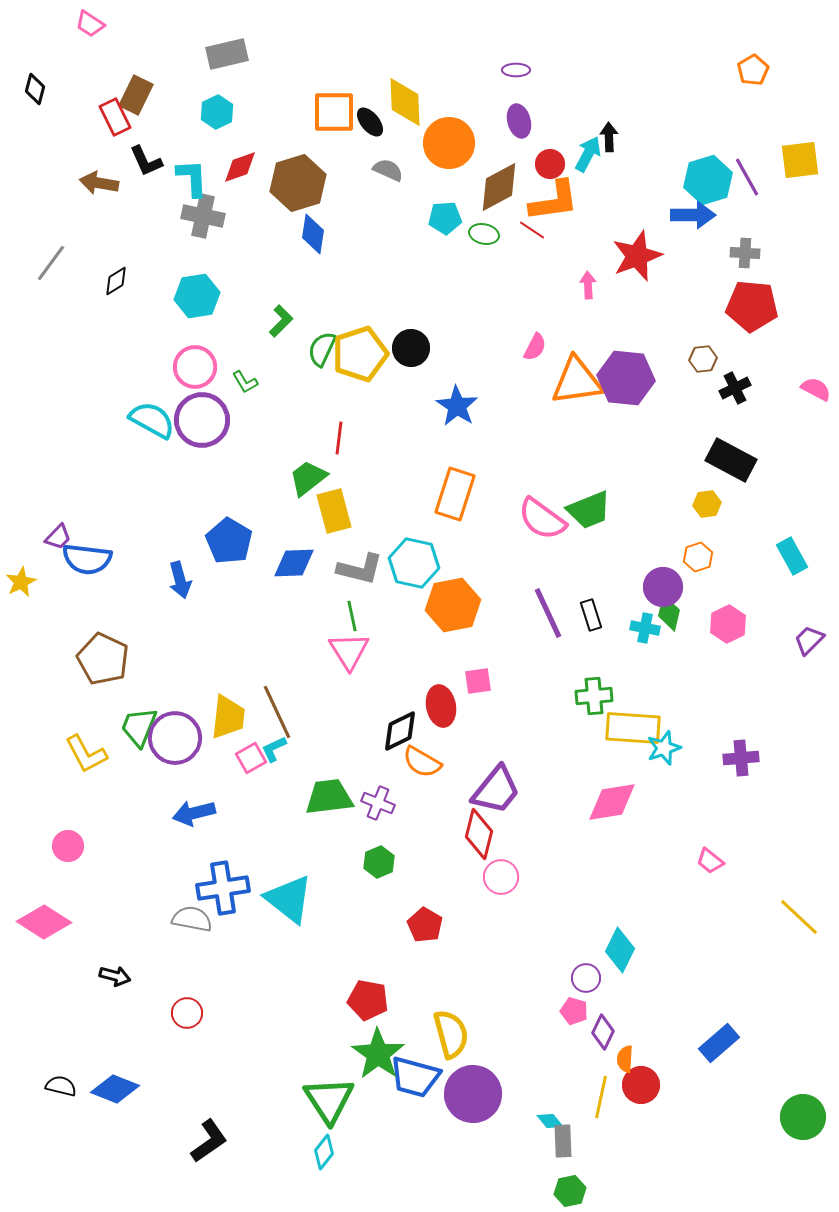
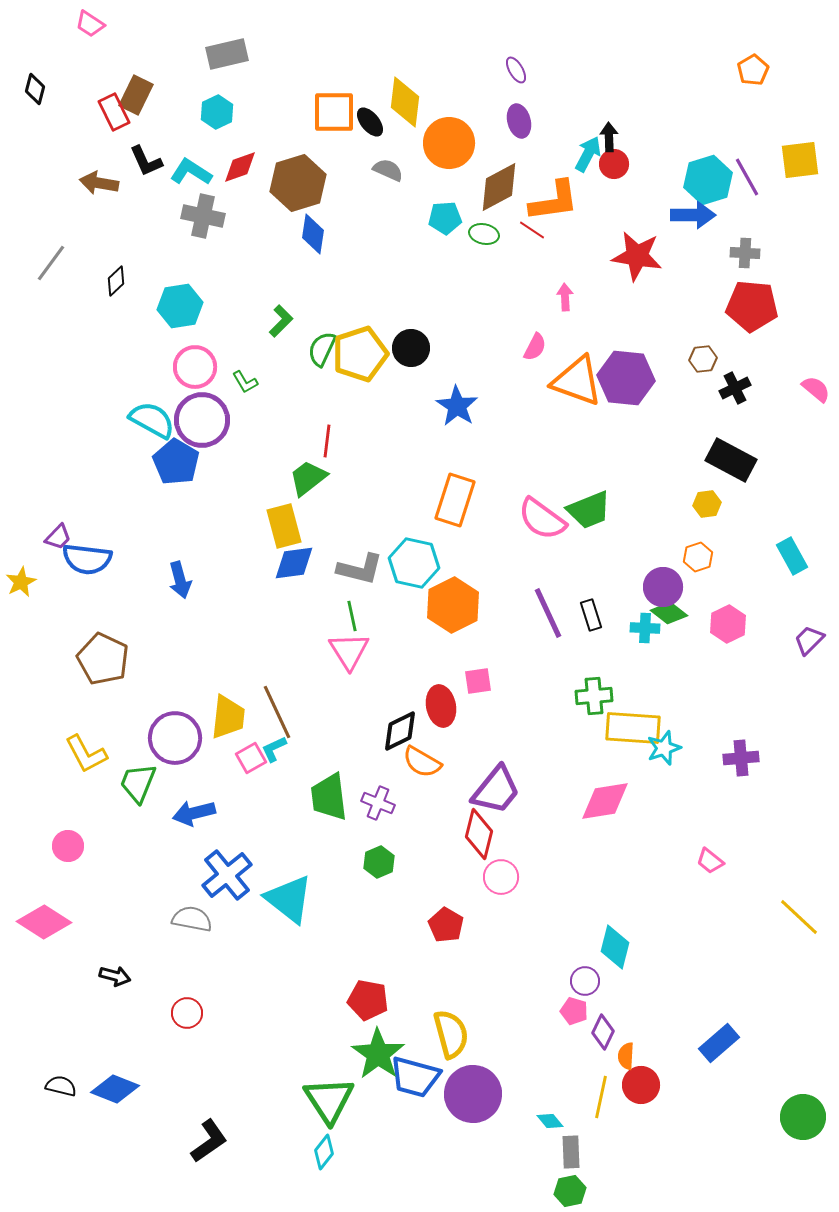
purple ellipse at (516, 70): rotated 60 degrees clockwise
yellow diamond at (405, 102): rotated 9 degrees clockwise
red rectangle at (115, 117): moved 1 px left, 5 px up
red circle at (550, 164): moved 64 px right
cyan L-shape at (192, 178): moved 1 px left, 6 px up; rotated 54 degrees counterclockwise
red star at (637, 256): rotated 30 degrees clockwise
black diamond at (116, 281): rotated 12 degrees counterclockwise
pink arrow at (588, 285): moved 23 px left, 12 px down
cyan hexagon at (197, 296): moved 17 px left, 10 px down
orange triangle at (577, 381): rotated 28 degrees clockwise
pink semicircle at (816, 389): rotated 12 degrees clockwise
red line at (339, 438): moved 12 px left, 3 px down
orange rectangle at (455, 494): moved 6 px down
yellow rectangle at (334, 511): moved 50 px left, 15 px down
blue pentagon at (229, 541): moved 53 px left, 79 px up
blue diamond at (294, 563): rotated 6 degrees counterclockwise
orange hexagon at (453, 605): rotated 16 degrees counterclockwise
green diamond at (669, 613): rotated 66 degrees counterclockwise
cyan cross at (645, 628): rotated 8 degrees counterclockwise
green trapezoid at (139, 727): moved 1 px left, 56 px down
green trapezoid at (329, 797): rotated 90 degrees counterclockwise
pink diamond at (612, 802): moved 7 px left, 1 px up
blue cross at (223, 888): moved 4 px right, 13 px up; rotated 30 degrees counterclockwise
red pentagon at (425, 925): moved 21 px right
cyan diamond at (620, 950): moved 5 px left, 3 px up; rotated 12 degrees counterclockwise
purple circle at (586, 978): moved 1 px left, 3 px down
orange semicircle at (625, 1059): moved 1 px right, 3 px up
gray rectangle at (563, 1141): moved 8 px right, 11 px down
